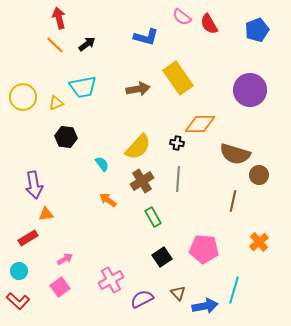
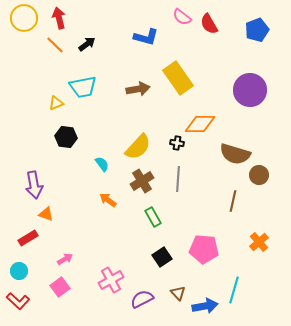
yellow circle: moved 1 px right, 79 px up
orange triangle: rotated 28 degrees clockwise
